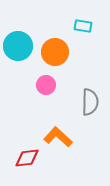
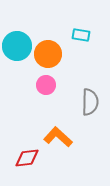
cyan rectangle: moved 2 px left, 9 px down
cyan circle: moved 1 px left
orange circle: moved 7 px left, 2 px down
